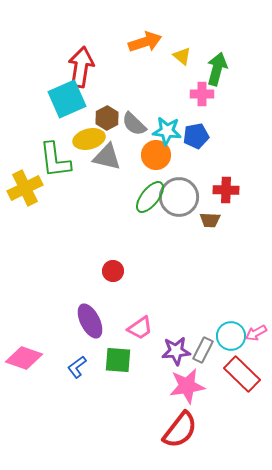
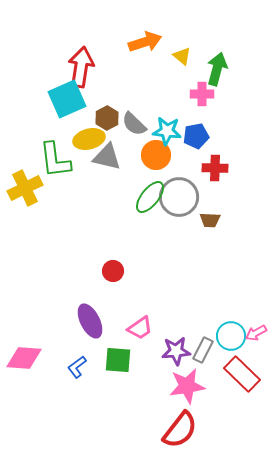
red cross: moved 11 px left, 22 px up
pink diamond: rotated 15 degrees counterclockwise
